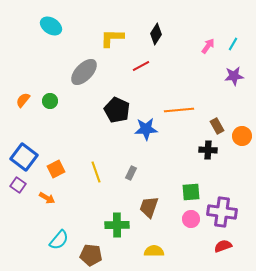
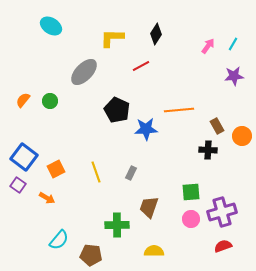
purple cross: rotated 24 degrees counterclockwise
